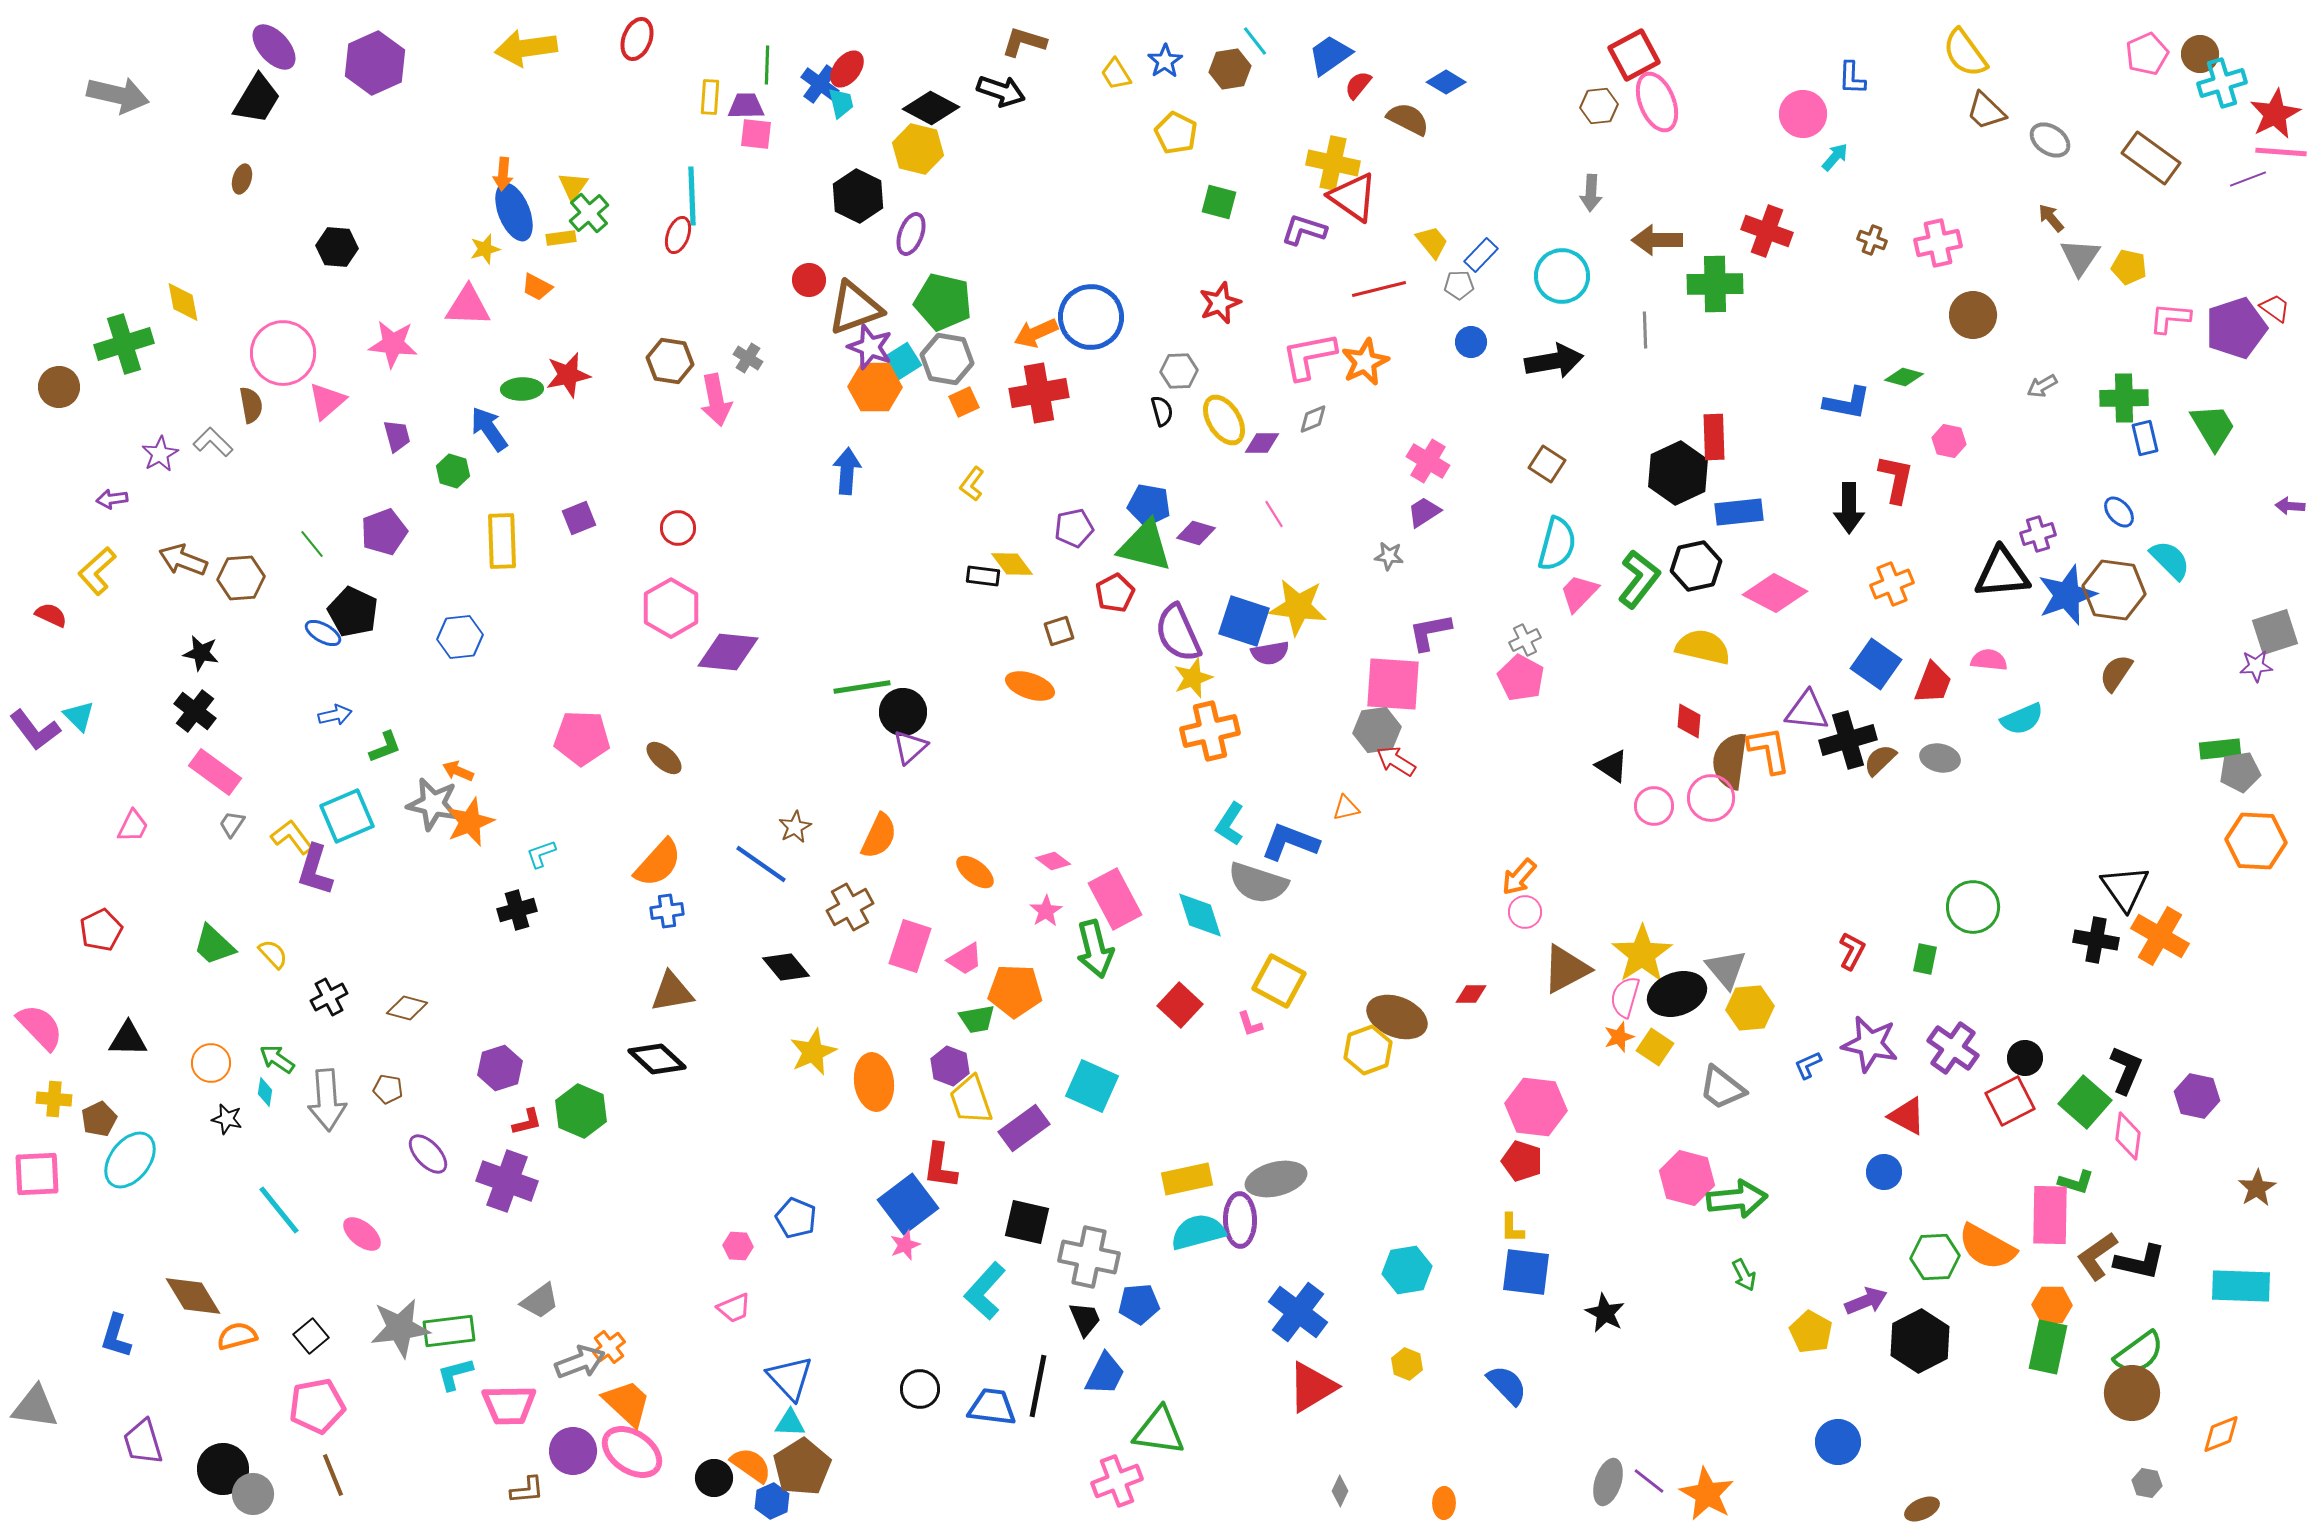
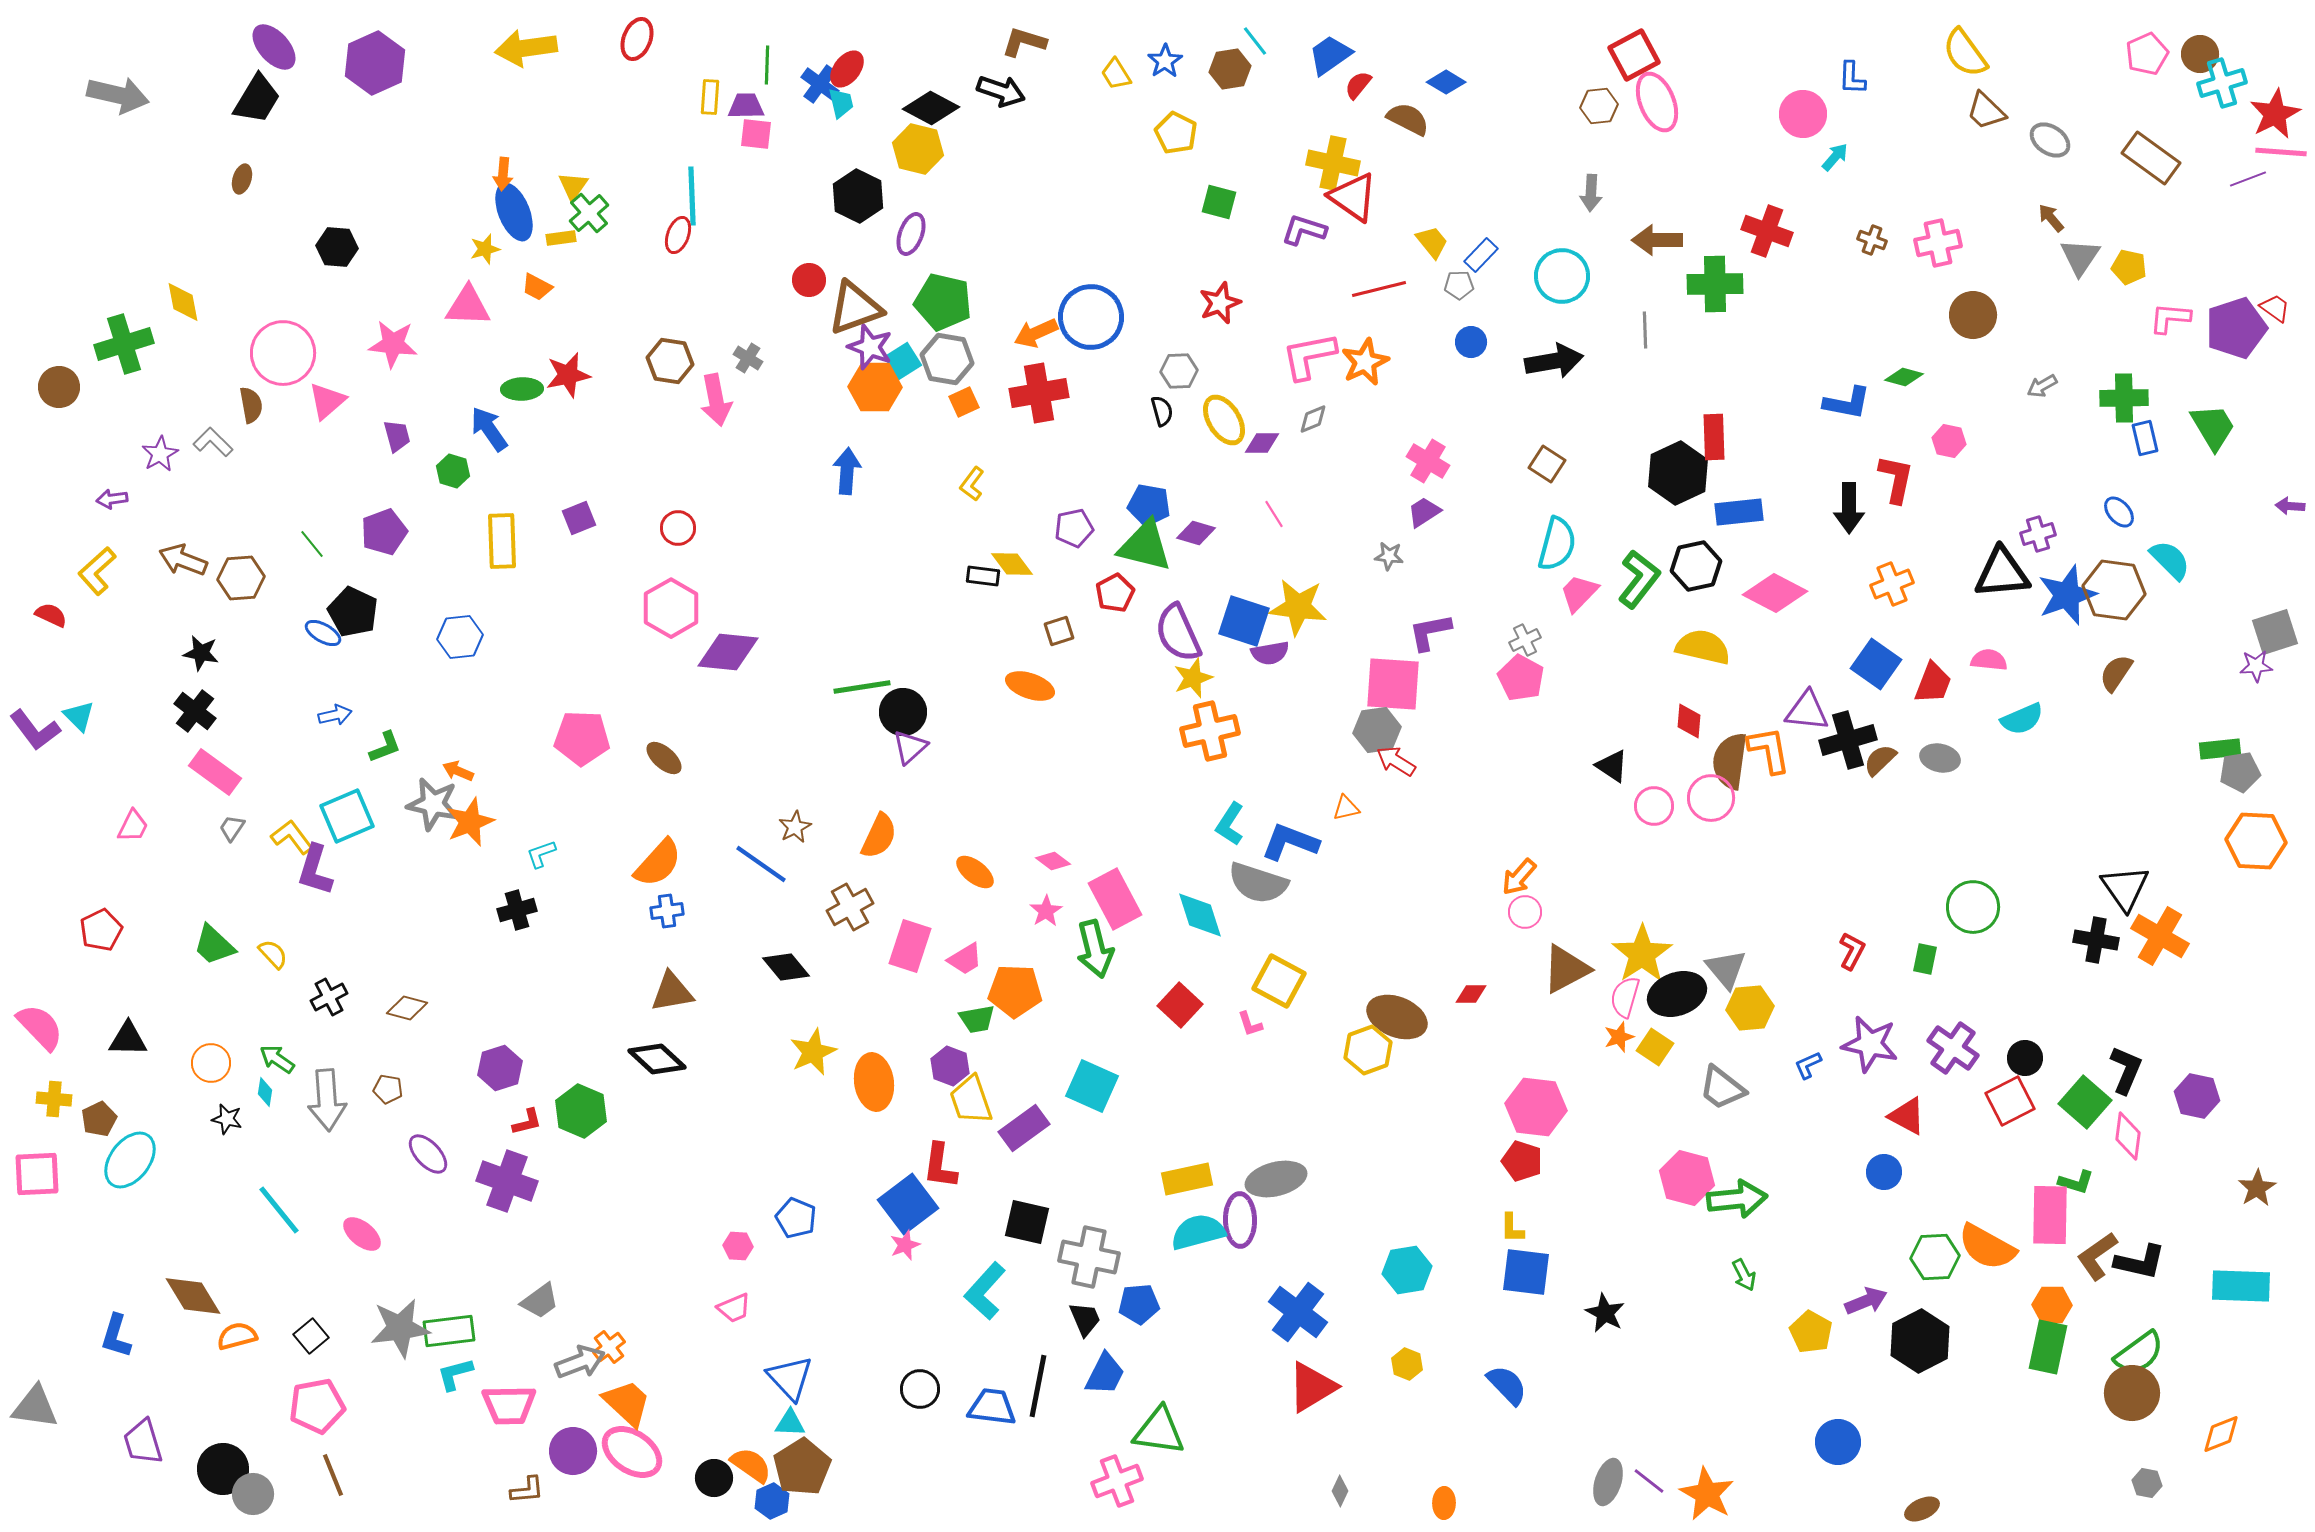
gray trapezoid at (232, 824): moved 4 px down
